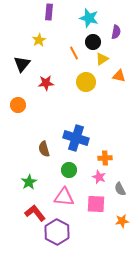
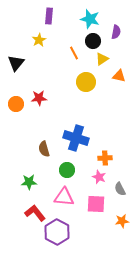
purple rectangle: moved 4 px down
cyan star: moved 1 px right, 1 px down
black circle: moved 1 px up
black triangle: moved 6 px left, 1 px up
red star: moved 7 px left, 15 px down
orange circle: moved 2 px left, 1 px up
green circle: moved 2 px left
green star: rotated 28 degrees clockwise
